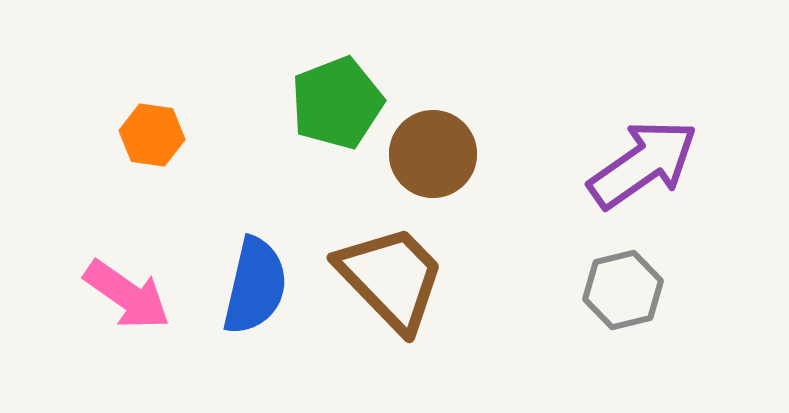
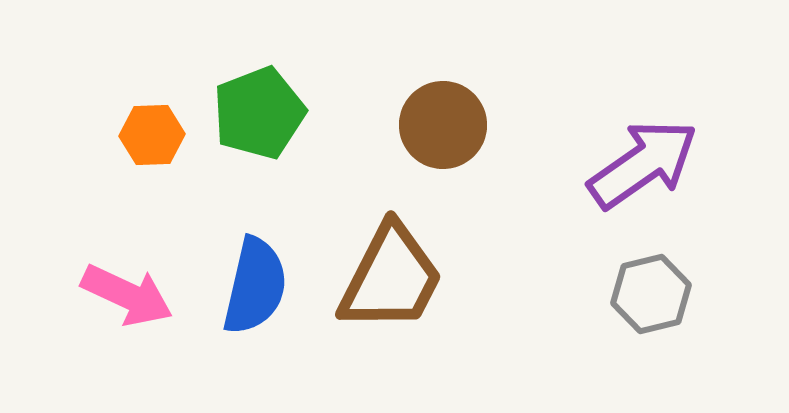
green pentagon: moved 78 px left, 10 px down
orange hexagon: rotated 10 degrees counterclockwise
brown circle: moved 10 px right, 29 px up
brown trapezoid: rotated 71 degrees clockwise
gray hexagon: moved 28 px right, 4 px down
pink arrow: rotated 10 degrees counterclockwise
